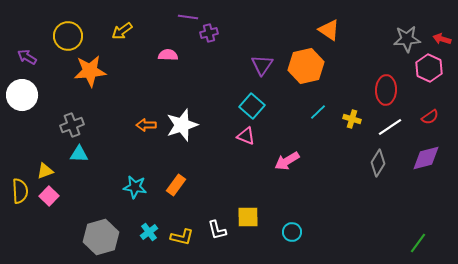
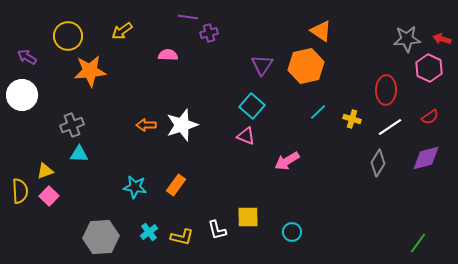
orange triangle: moved 8 px left, 1 px down
gray hexagon: rotated 12 degrees clockwise
